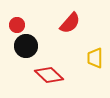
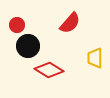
black circle: moved 2 px right
red diamond: moved 5 px up; rotated 12 degrees counterclockwise
